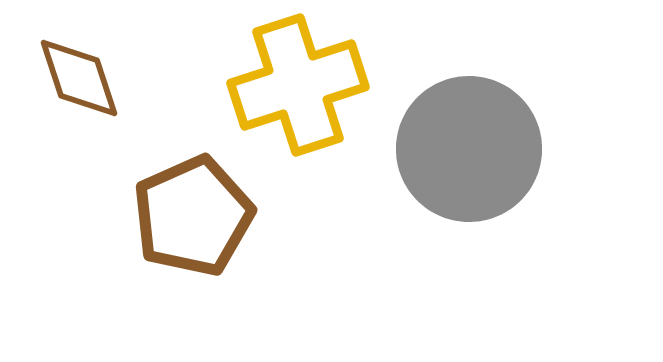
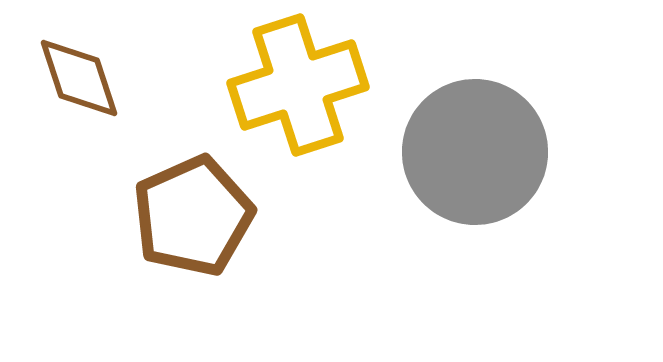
gray circle: moved 6 px right, 3 px down
